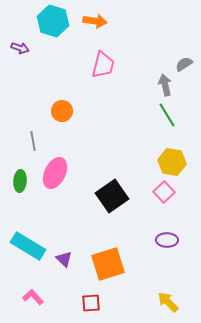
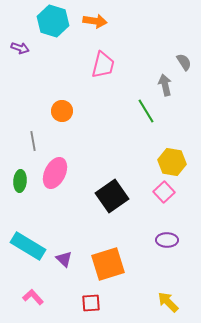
gray semicircle: moved 2 px up; rotated 90 degrees clockwise
green line: moved 21 px left, 4 px up
